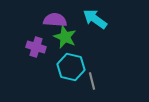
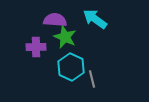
purple cross: rotated 18 degrees counterclockwise
cyan hexagon: rotated 12 degrees clockwise
gray line: moved 2 px up
